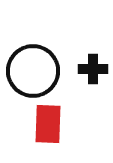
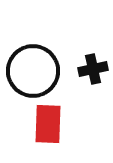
black cross: rotated 12 degrees counterclockwise
